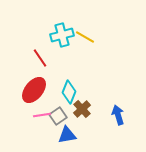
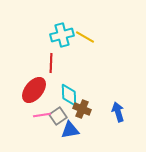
red line: moved 11 px right, 5 px down; rotated 36 degrees clockwise
cyan diamond: moved 3 px down; rotated 25 degrees counterclockwise
brown cross: rotated 24 degrees counterclockwise
blue arrow: moved 3 px up
blue triangle: moved 3 px right, 5 px up
